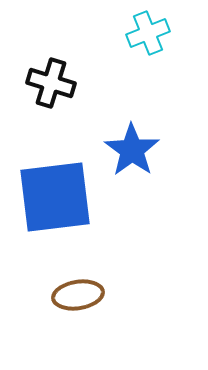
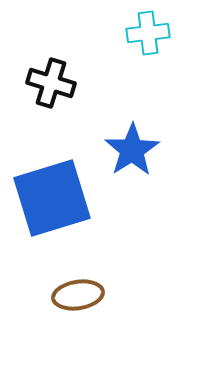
cyan cross: rotated 15 degrees clockwise
blue star: rotated 4 degrees clockwise
blue square: moved 3 px left, 1 px down; rotated 10 degrees counterclockwise
